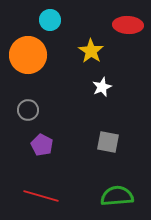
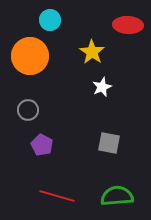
yellow star: moved 1 px right, 1 px down
orange circle: moved 2 px right, 1 px down
gray square: moved 1 px right, 1 px down
red line: moved 16 px right
